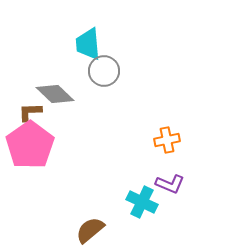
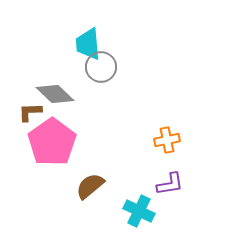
gray circle: moved 3 px left, 4 px up
pink pentagon: moved 22 px right, 3 px up
purple L-shape: rotated 32 degrees counterclockwise
cyan cross: moved 3 px left, 9 px down
brown semicircle: moved 44 px up
